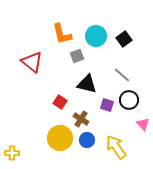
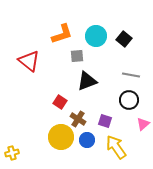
orange L-shape: rotated 95 degrees counterclockwise
black square: rotated 14 degrees counterclockwise
gray square: rotated 16 degrees clockwise
red triangle: moved 3 px left, 1 px up
gray line: moved 9 px right; rotated 30 degrees counterclockwise
black triangle: moved 3 px up; rotated 35 degrees counterclockwise
purple square: moved 2 px left, 16 px down
brown cross: moved 3 px left
pink triangle: rotated 32 degrees clockwise
yellow circle: moved 1 px right, 1 px up
yellow cross: rotated 16 degrees counterclockwise
